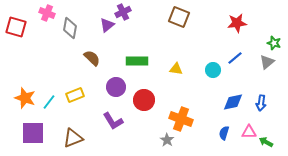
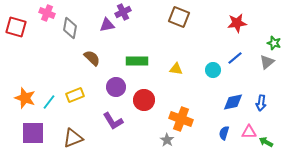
purple triangle: rotated 28 degrees clockwise
